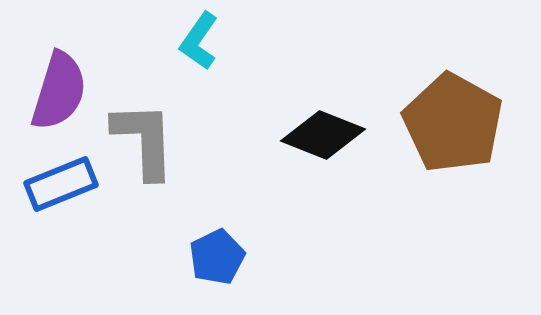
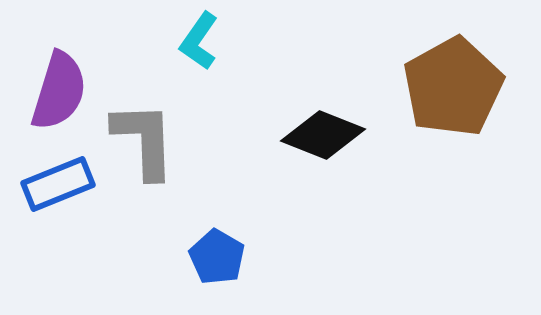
brown pentagon: moved 36 px up; rotated 14 degrees clockwise
blue rectangle: moved 3 px left
blue pentagon: rotated 16 degrees counterclockwise
